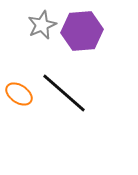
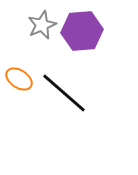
orange ellipse: moved 15 px up
